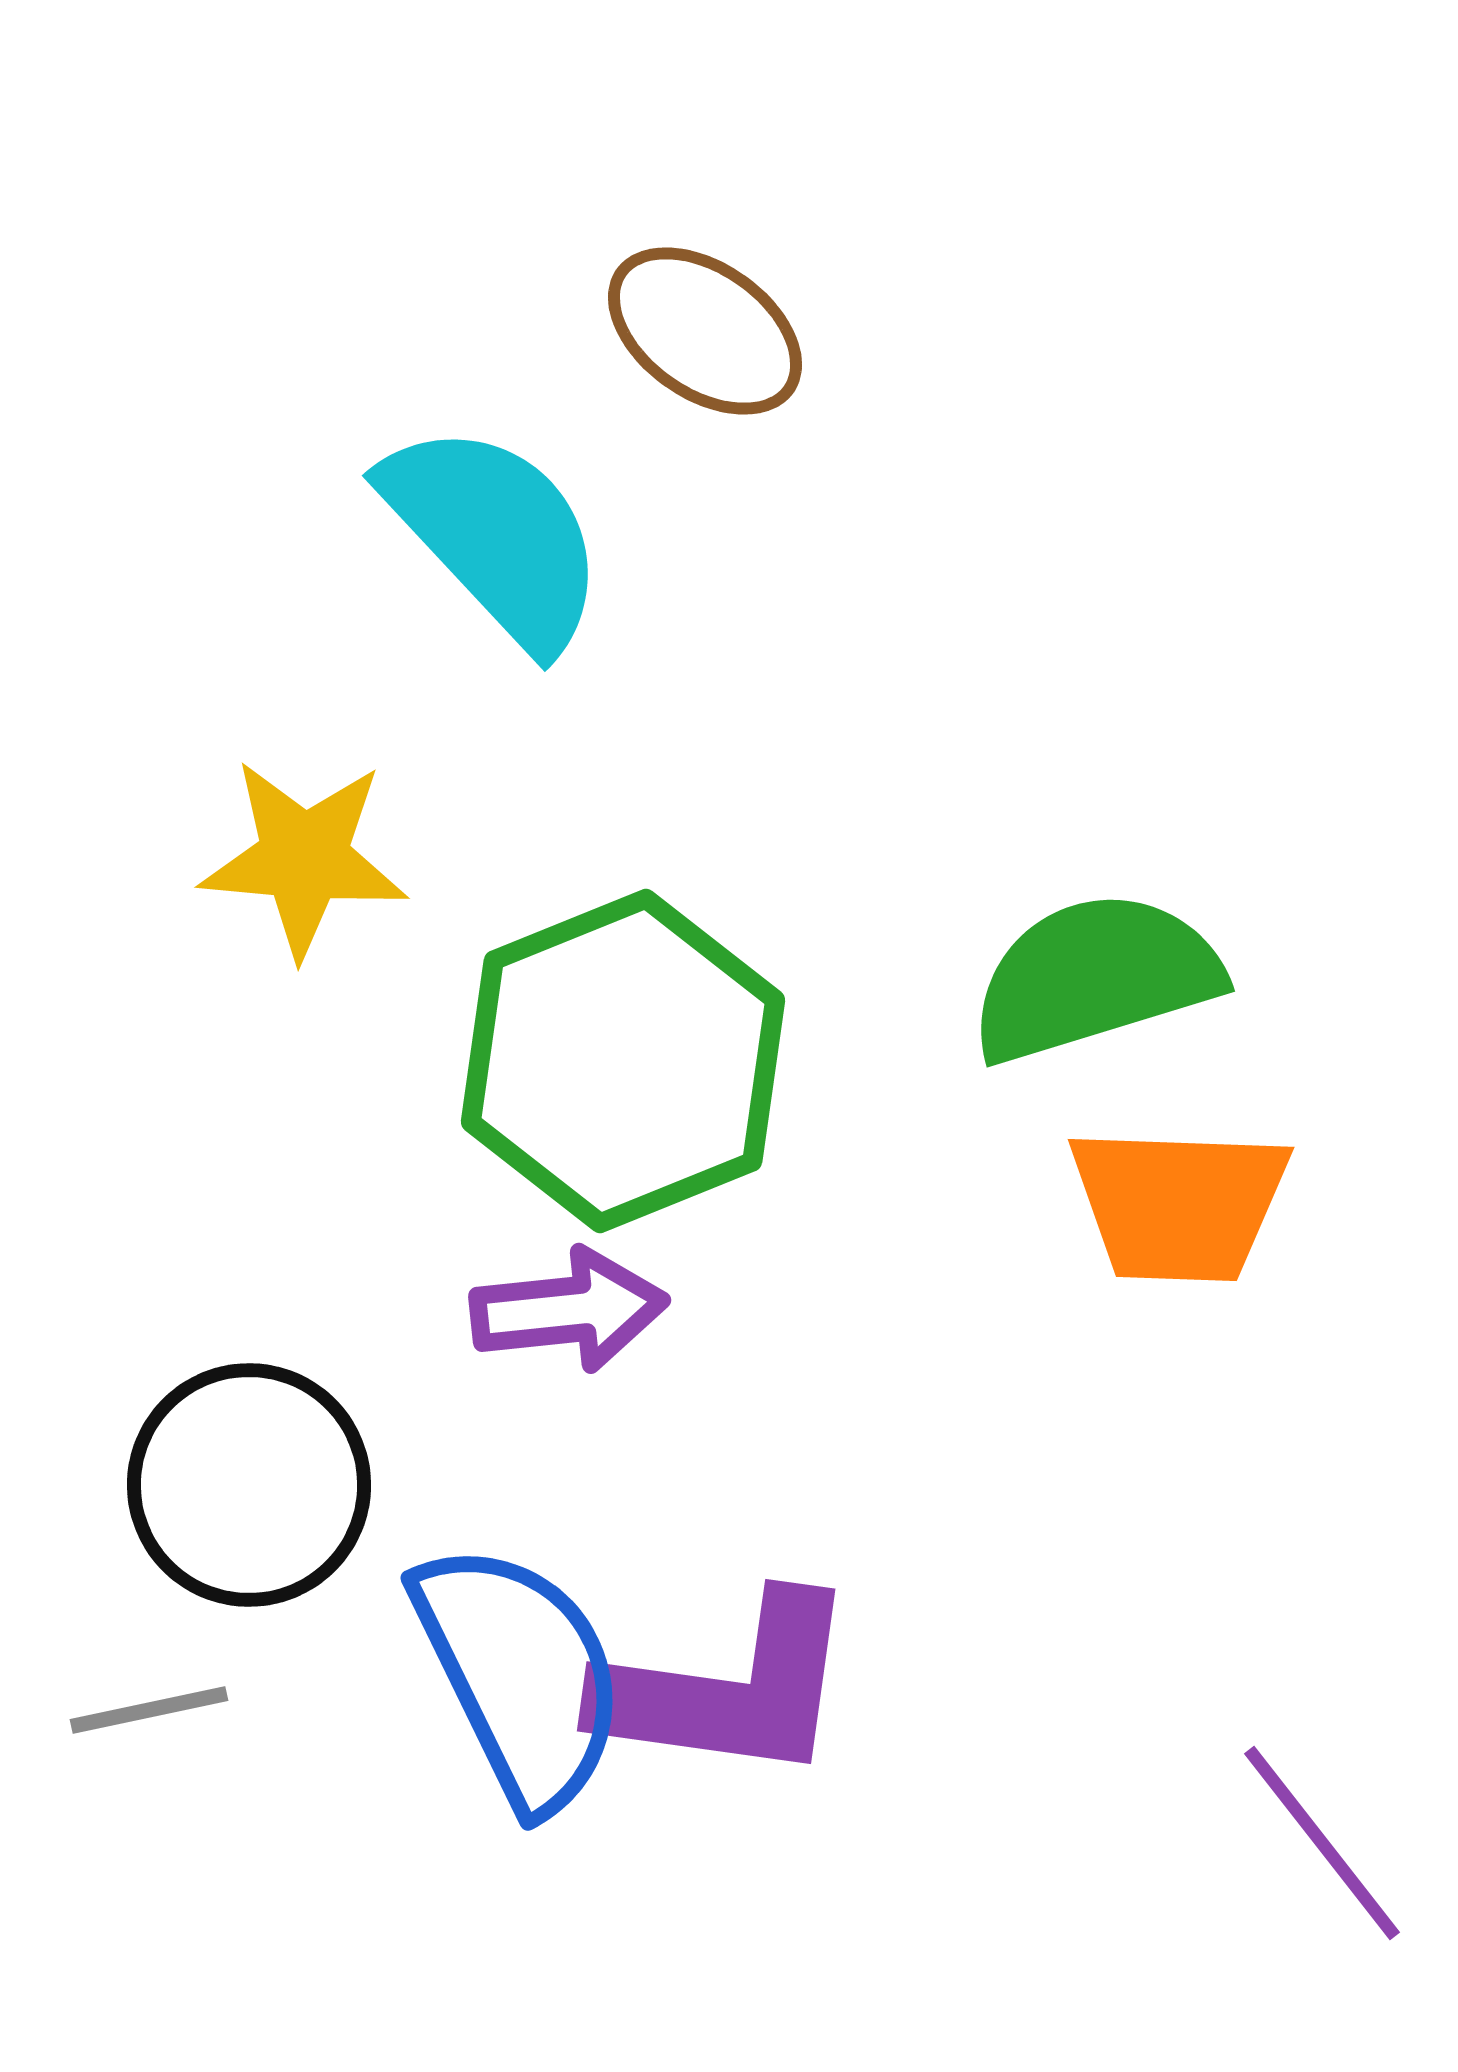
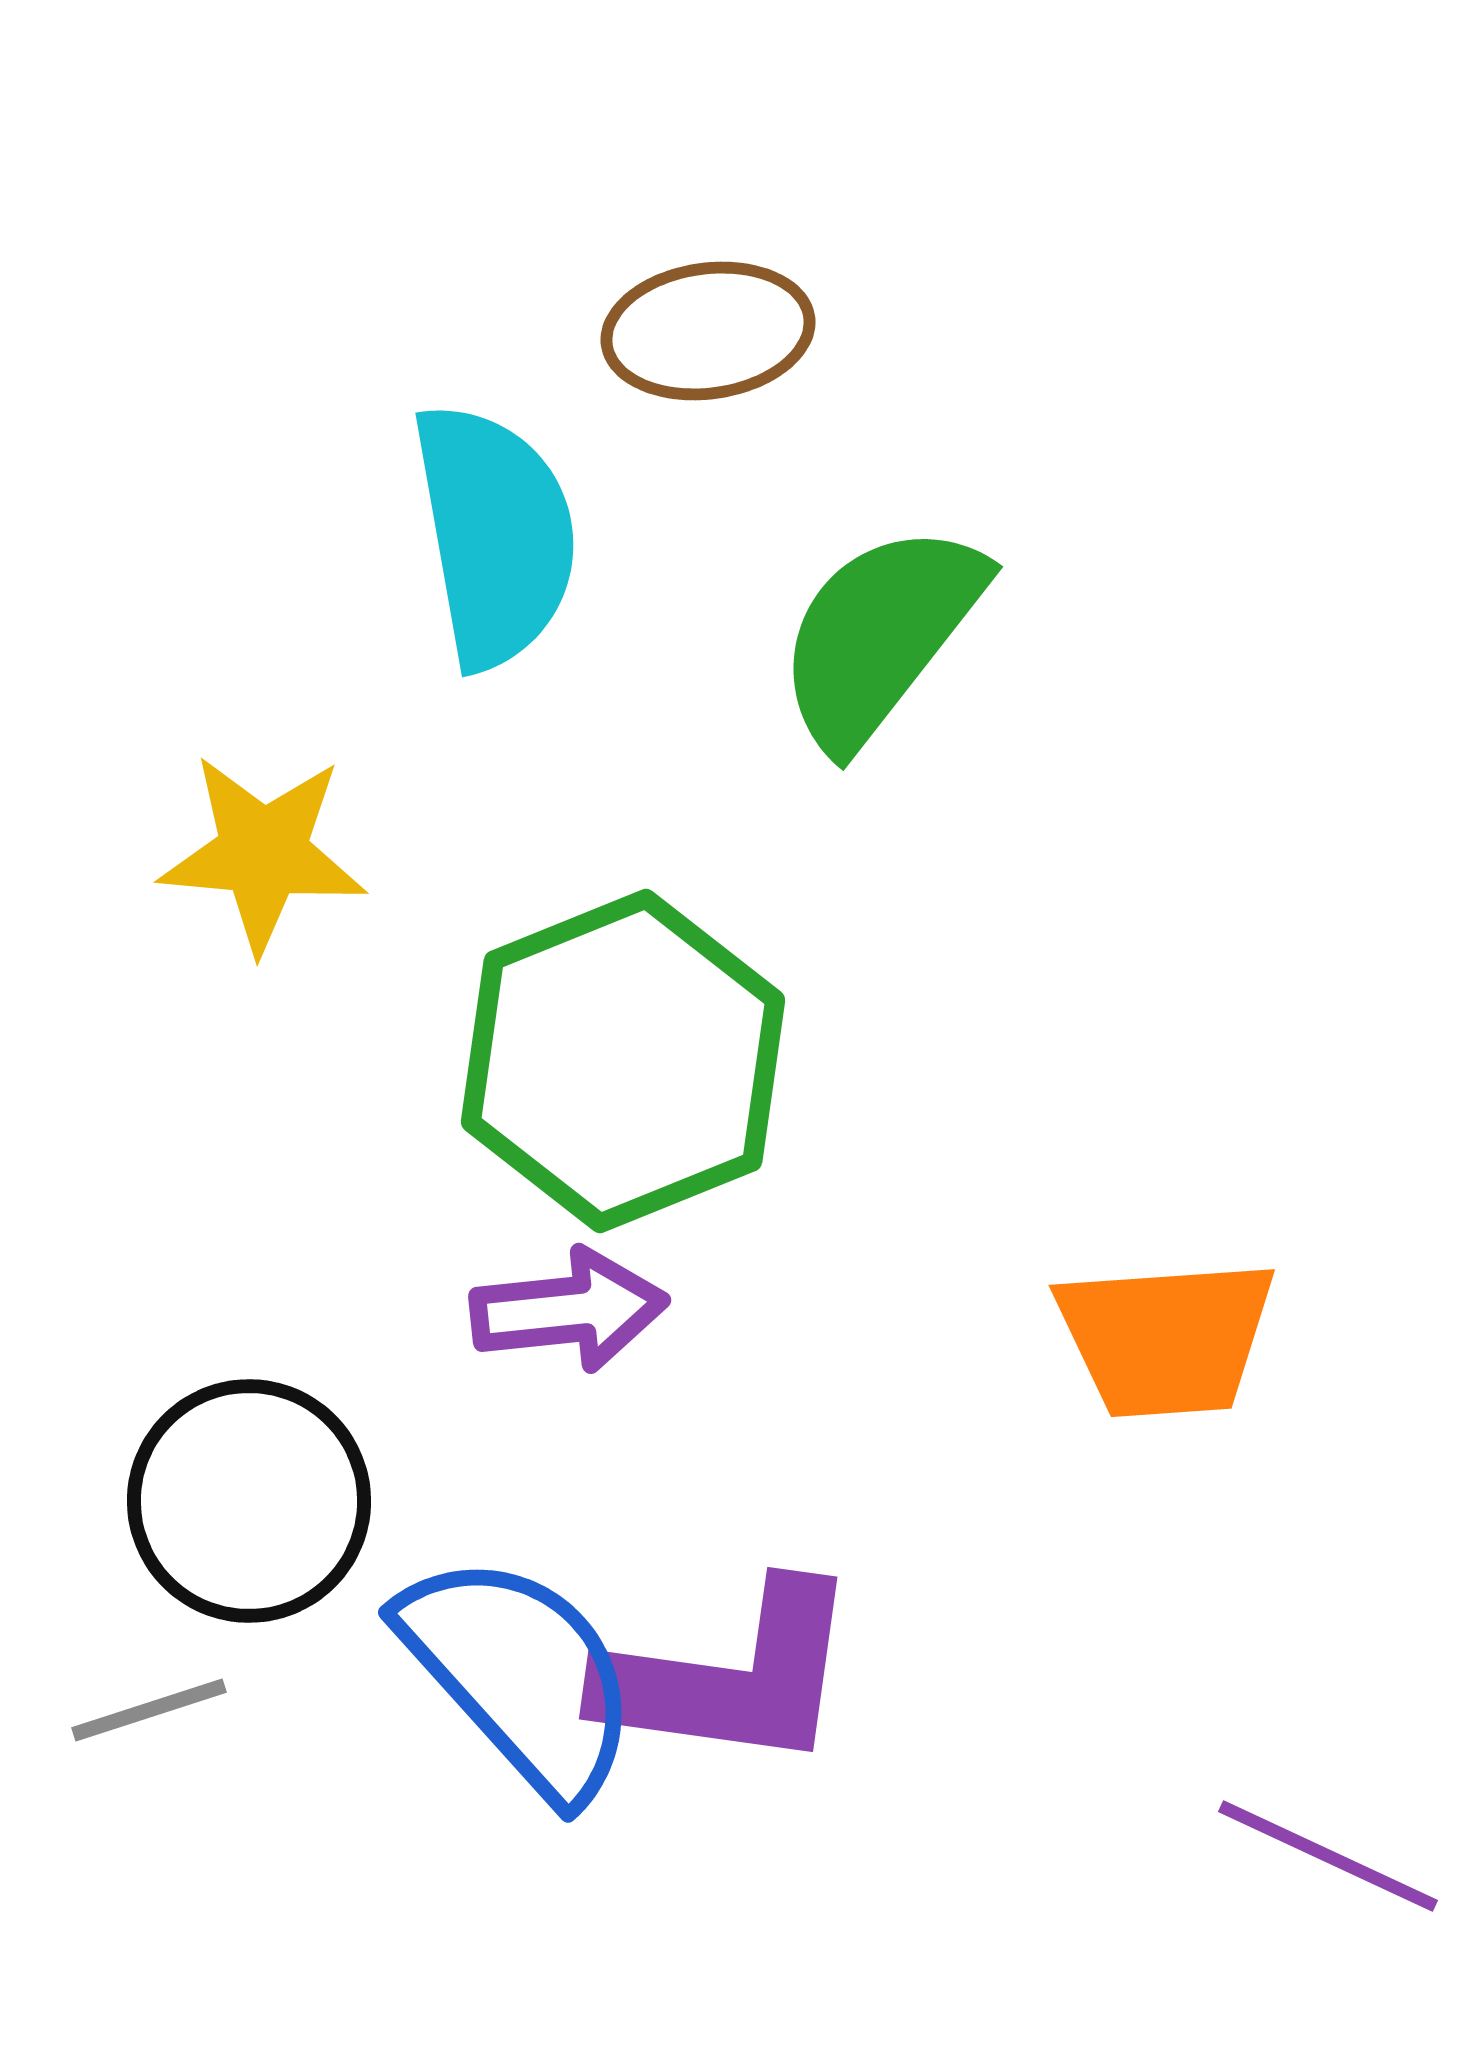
brown ellipse: moved 3 px right; rotated 43 degrees counterclockwise
cyan semicircle: rotated 33 degrees clockwise
yellow star: moved 41 px left, 5 px up
green semicircle: moved 215 px left, 342 px up; rotated 35 degrees counterclockwise
orange trapezoid: moved 13 px left, 134 px down; rotated 6 degrees counterclockwise
black circle: moved 16 px down
blue semicircle: rotated 16 degrees counterclockwise
purple L-shape: moved 2 px right, 12 px up
gray line: rotated 6 degrees counterclockwise
purple line: moved 6 px right, 13 px down; rotated 27 degrees counterclockwise
